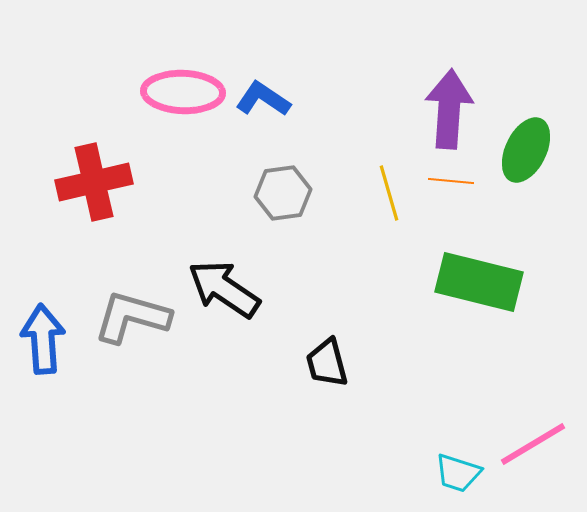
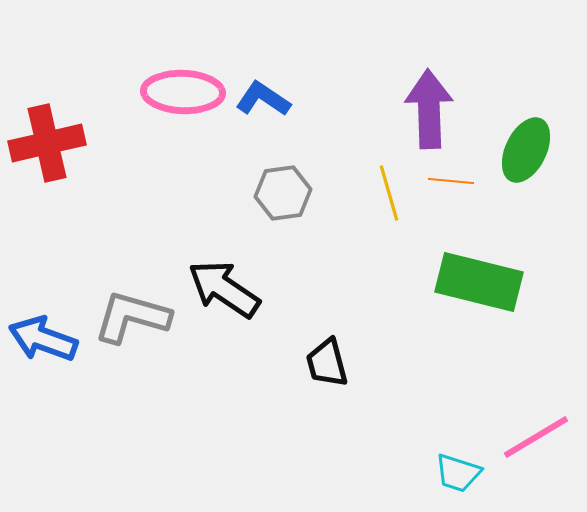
purple arrow: moved 20 px left; rotated 6 degrees counterclockwise
red cross: moved 47 px left, 39 px up
blue arrow: rotated 66 degrees counterclockwise
pink line: moved 3 px right, 7 px up
